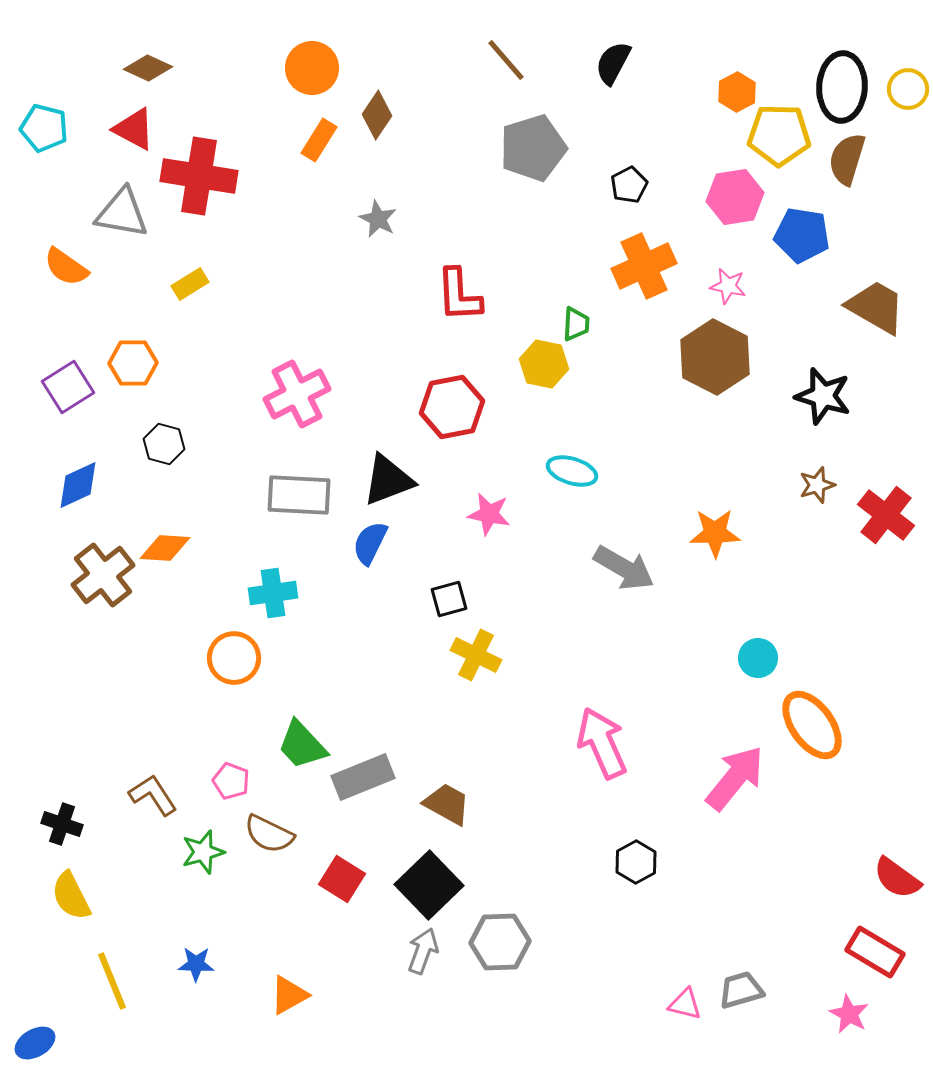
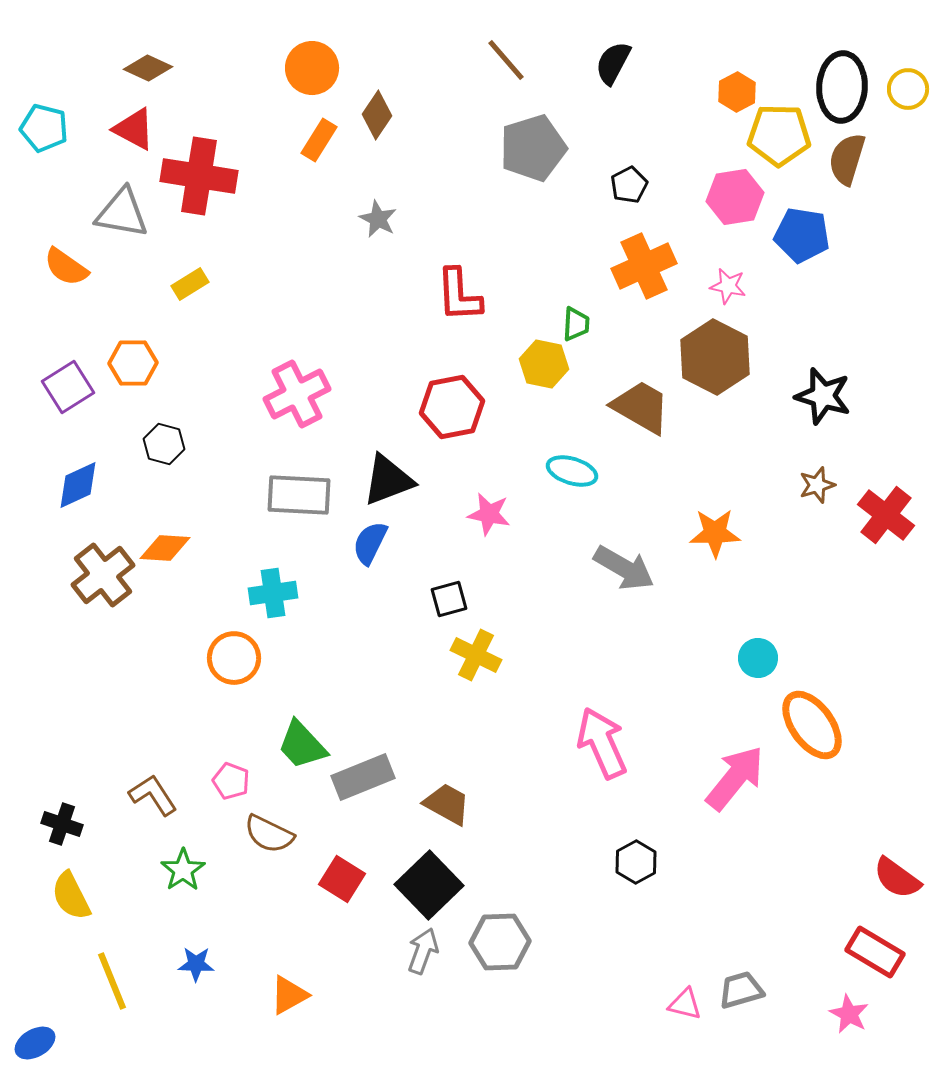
brown trapezoid at (876, 307): moved 235 px left, 100 px down
green star at (203, 852): moved 20 px left, 18 px down; rotated 18 degrees counterclockwise
